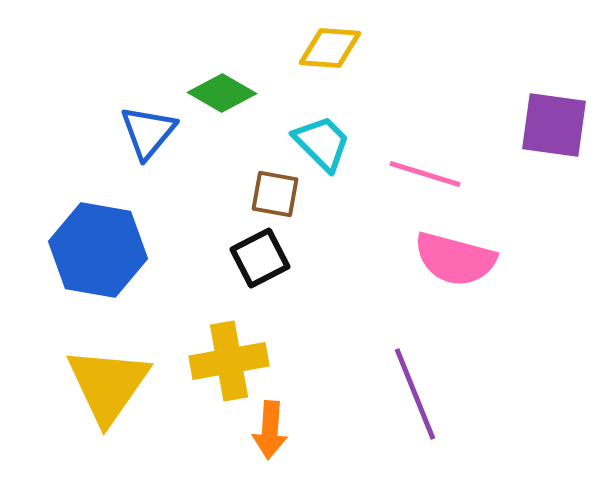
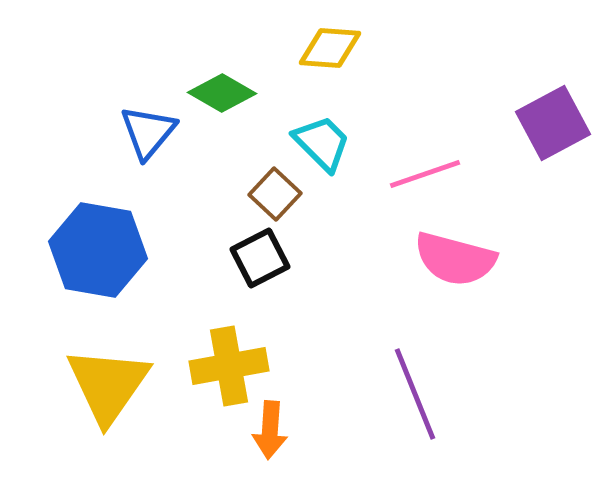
purple square: moved 1 px left, 2 px up; rotated 36 degrees counterclockwise
pink line: rotated 36 degrees counterclockwise
brown square: rotated 33 degrees clockwise
yellow cross: moved 5 px down
